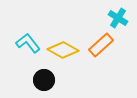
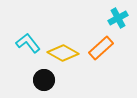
cyan cross: rotated 30 degrees clockwise
orange rectangle: moved 3 px down
yellow diamond: moved 3 px down
